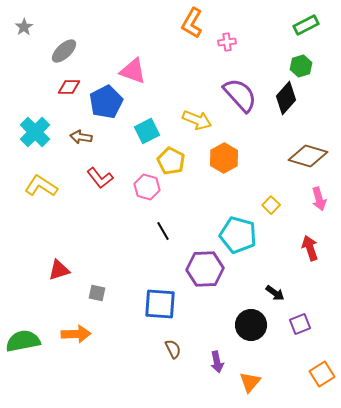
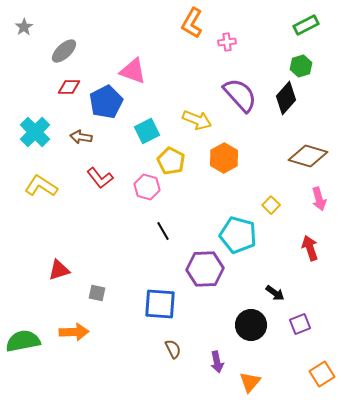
orange arrow: moved 2 px left, 2 px up
